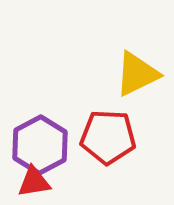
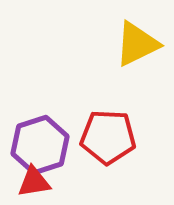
yellow triangle: moved 30 px up
purple hexagon: rotated 10 degrees clockwise
